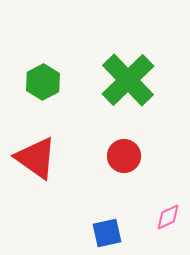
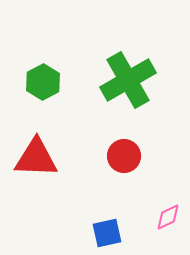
green cross: rotated 14 degrees clockwise
red triangle: rotated 33 degrees counterclockwise
